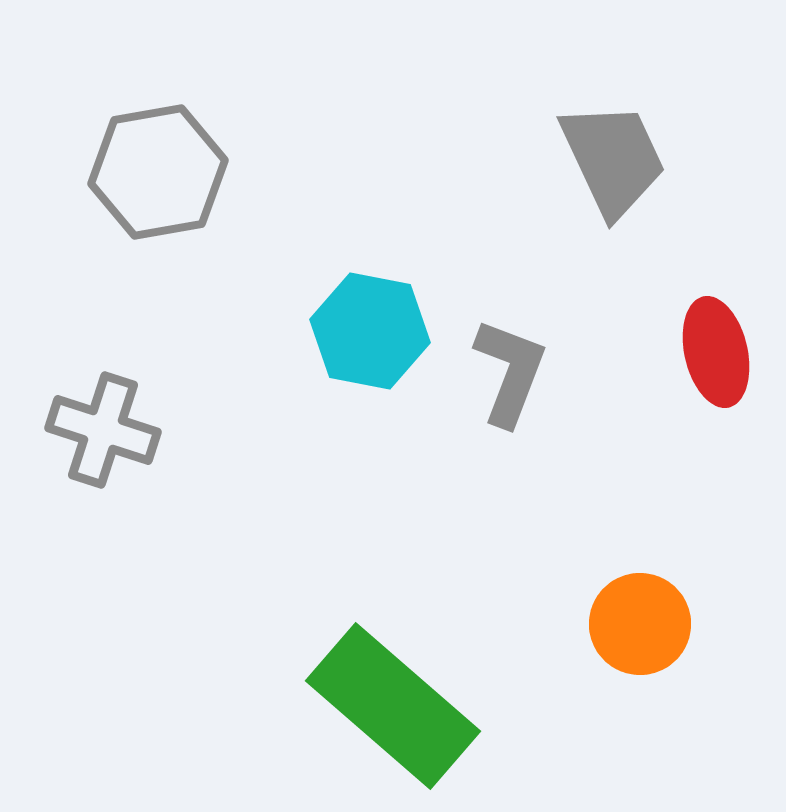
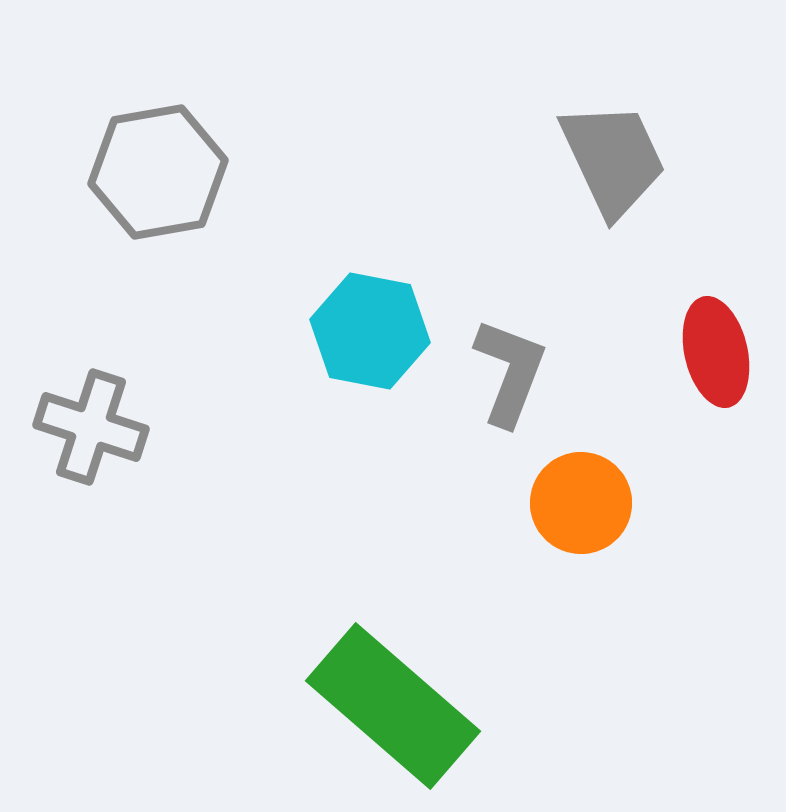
gray cross: moved 12 px left, 3 px up
orange circle: moved 59 px left, 121 px up
